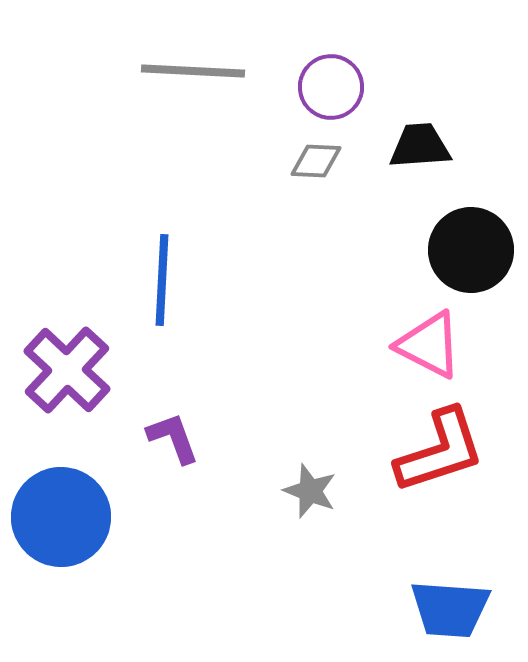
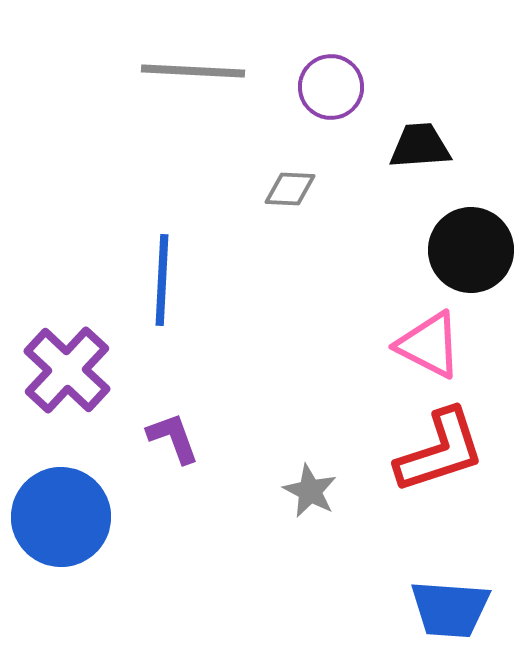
gray diamond: moved 26 px left, 28 px down
gray star: rotated 6 degrees clockwise
